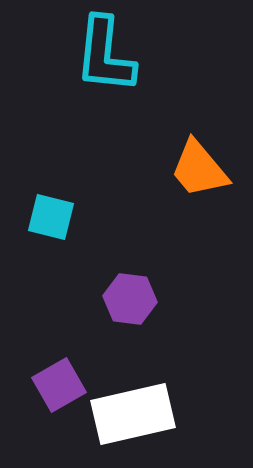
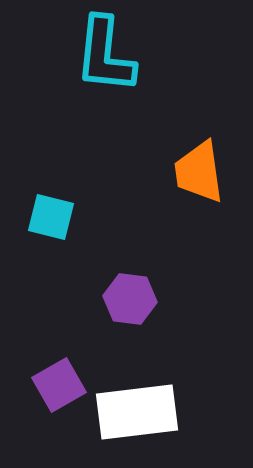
orange trapezoid: moved 3 px down; rotated 32 degrees clockwise
white rectangle: moved 4 px right, 2 px up; rotated 6 degrees clockwise
